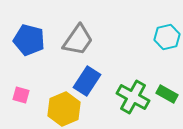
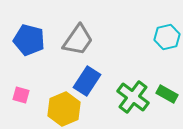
green cross: rotated 8 degrees clockwise
